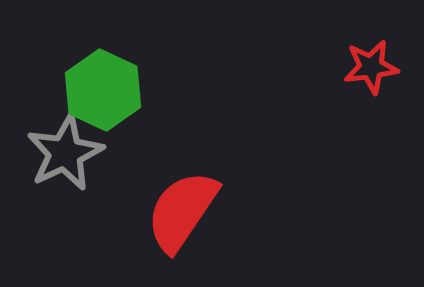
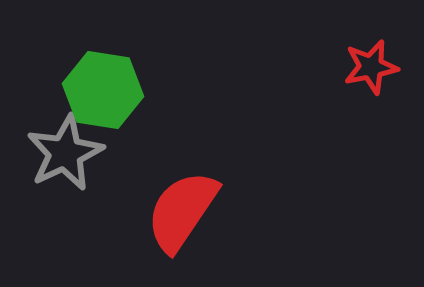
red star: rotated 4 degrees counterclockwise
green hexagon: rotated 16 degrees counterclockwise
